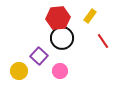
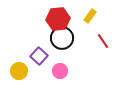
red hexagon: moved 1 px down
